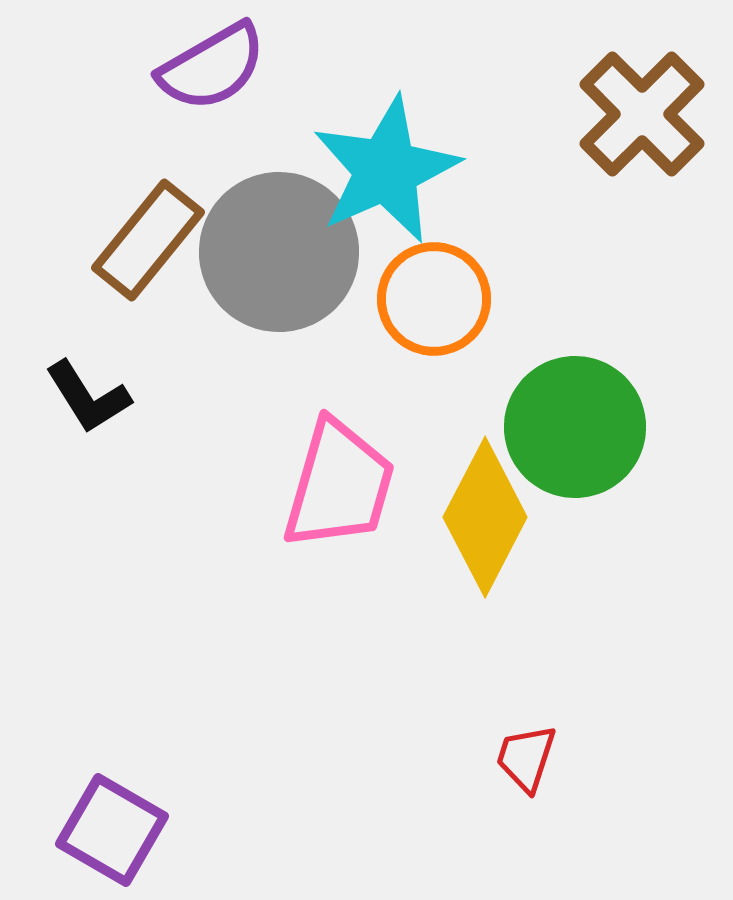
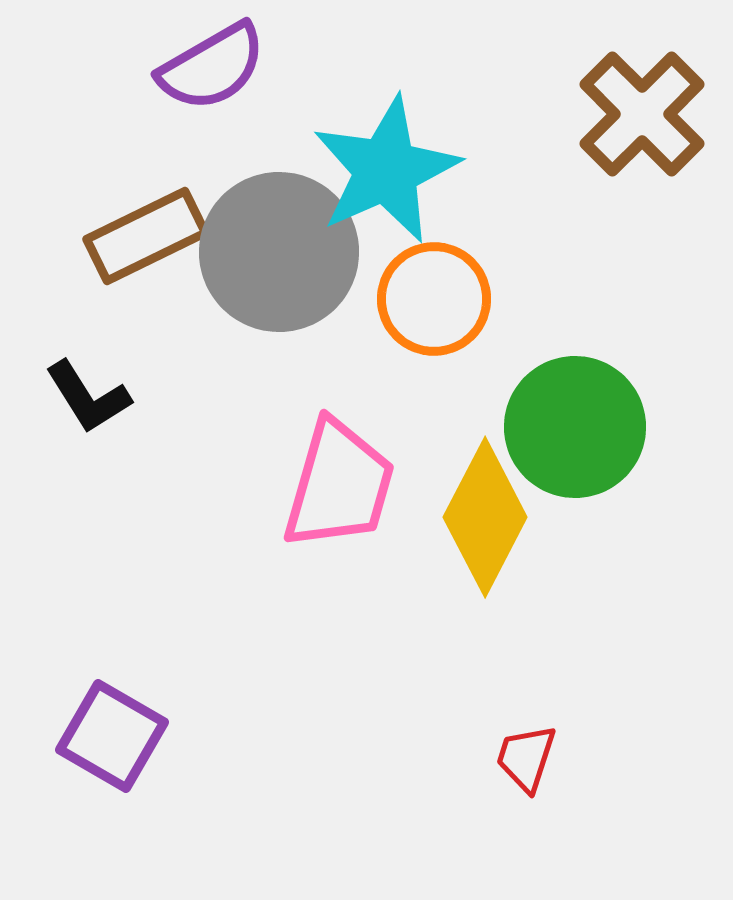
brown rectangle: moved 2 px left, 4 px up; rotated 25 degrees clockwise
purple square: moved 94 px up
